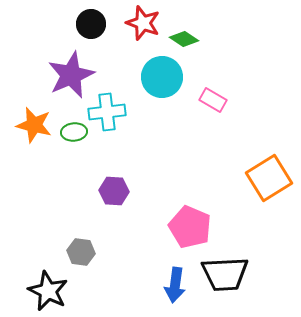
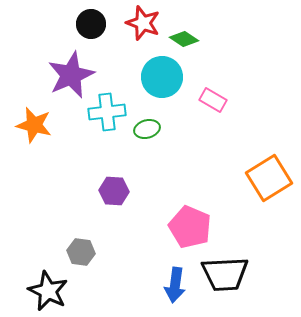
green ellipse: moved 73 px right, 3 px up; rotated 10 degrees counterclockwise
